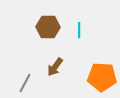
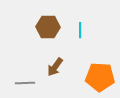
cyan line: moved 1 px right
orange pentagon: moved 2 px left
gray line: rotated 60 degrees clockwise
